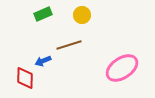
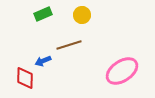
pink ellipse: moved 3 px down
